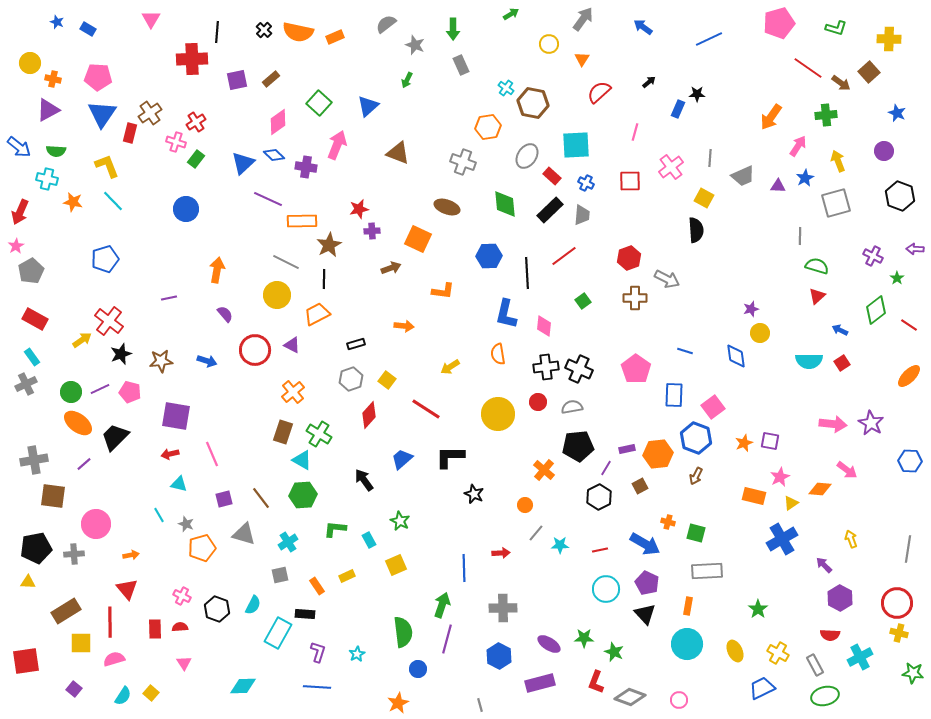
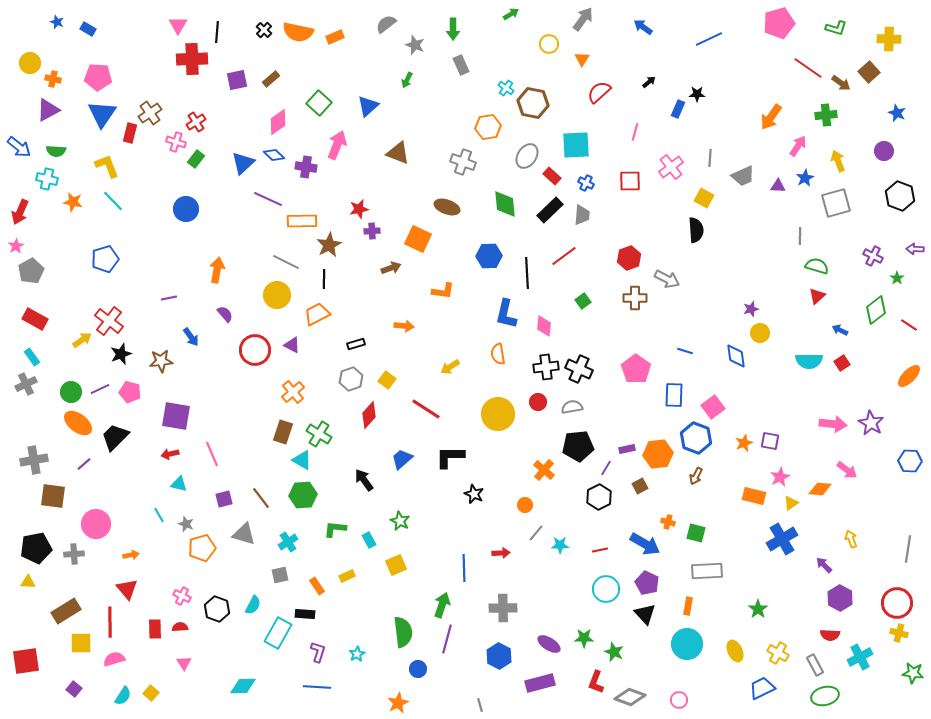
pink triangle at (151, 19): moved 27 px right, 6 px down
blue arrow at (207, 361): moved 16 px left, 24 px up; rotated 36 degrees clockwise
